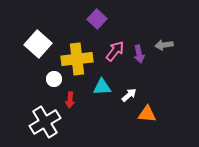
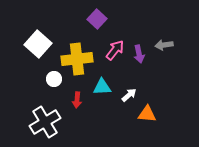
pink arrow: moved 1 px up
red arrow: moved 7 px right
